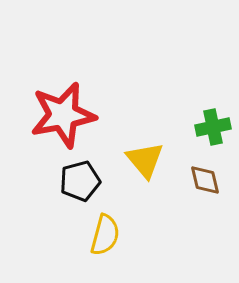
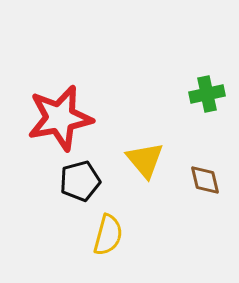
red star: moved 3 px left, 3 px down
green cross: moved 6 px left, 33 px up
yellow semicircle: moved 3 px right
